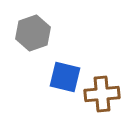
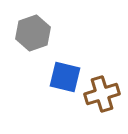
brown cross: rotated 12 degrees counterclockwise
